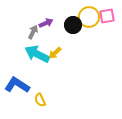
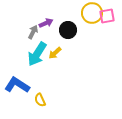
yellow circle: moved 3 px right, 4 px up
black circle: moved 5 px left, 5 px down
cyan arrow: rotated 85 degrees counterclockwise
